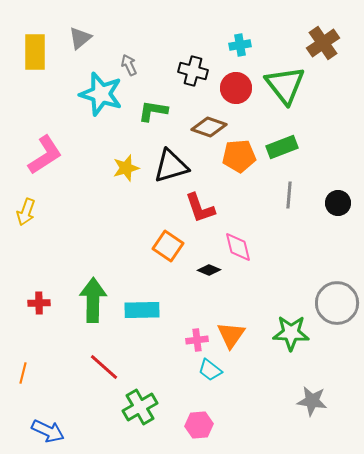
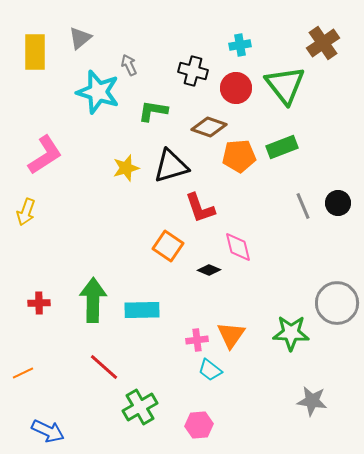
cyan star: moved 3 px left, 2 px up
gray line: moved 14 px right, 11 px down; rotated 28 degrees counterclockwise
orange line: rotated 50 degrees clockwise
